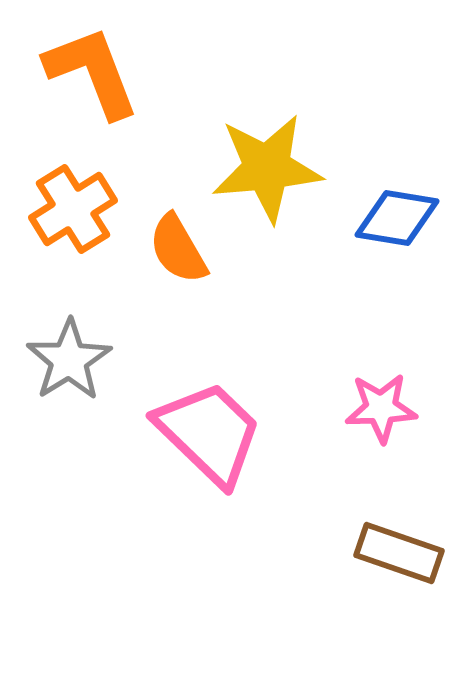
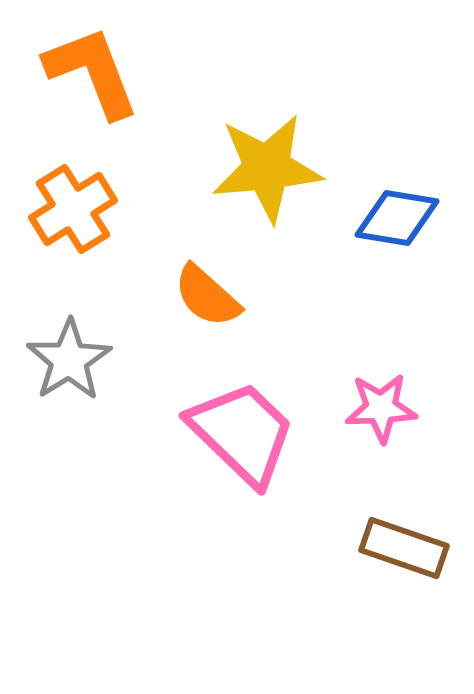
orange semicircle: moved 29 px right, 47 px down; rotated 18 degrees counterclockwise
pink trapezoid: moved 33 px right
brown rectangle: moved 5 px right, 5 px up
